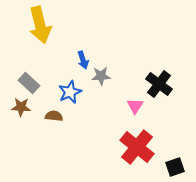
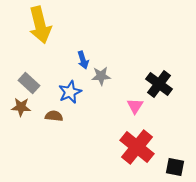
black square: rotated 30 degrees clockwise
